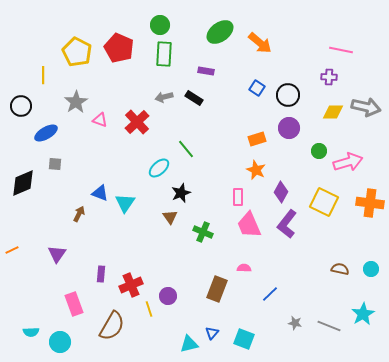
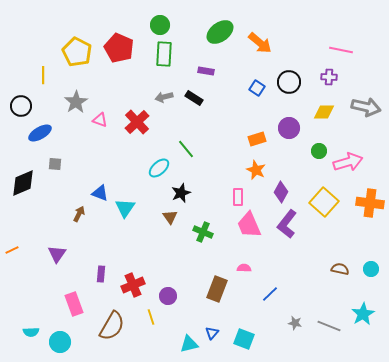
black circle at (288, 95): moved 1 px right, 13 px up
yellow diamond at (333, 112): moved 9 px left
blue ellipse at (46, 133): moved 6 px left
yellow square at (324, 202): rotated 16 degrees clockwise
cyan triangle at (125, 203): moved 5 px down
red cross at (131, 285): moved 2 px right
yellow line at (149, 309): moved 2 px right, 8 px down
